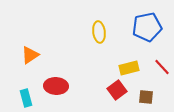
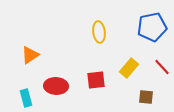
blue pentagon: moved 5 px right
yellow rectangle: rotated 36 degrees counterclockwise
red square: moved 21 px left, 10 px up; rotated 30 degrees clockwise
